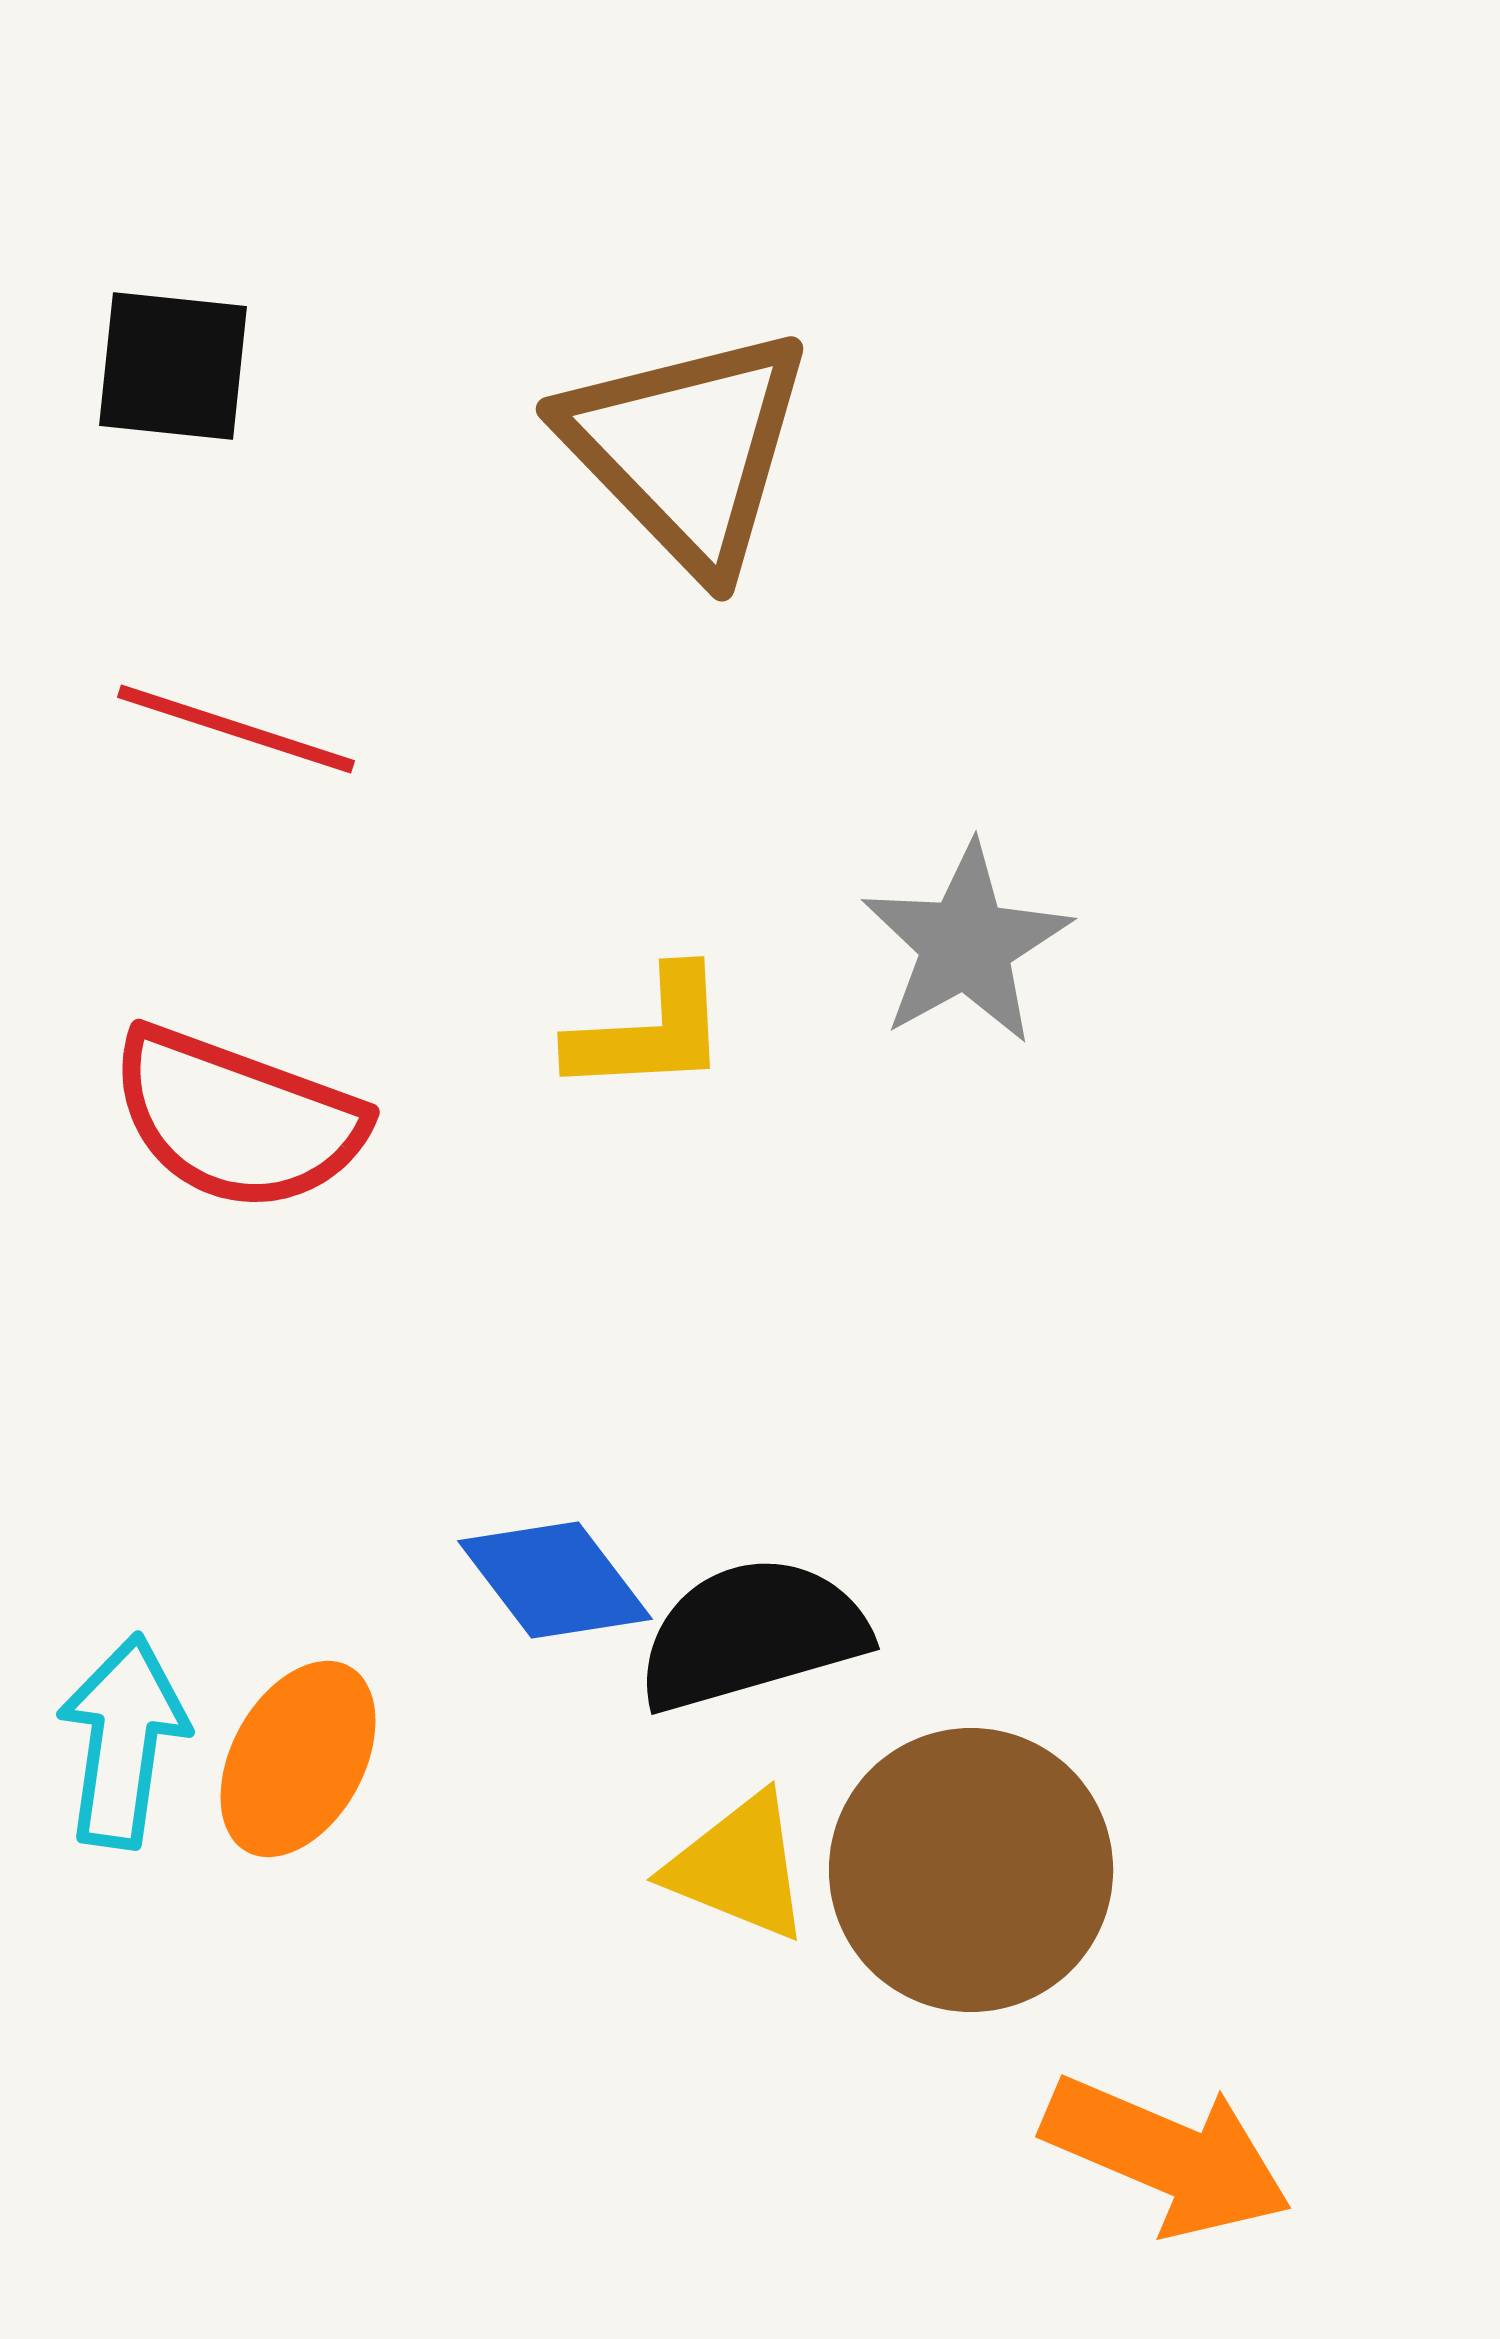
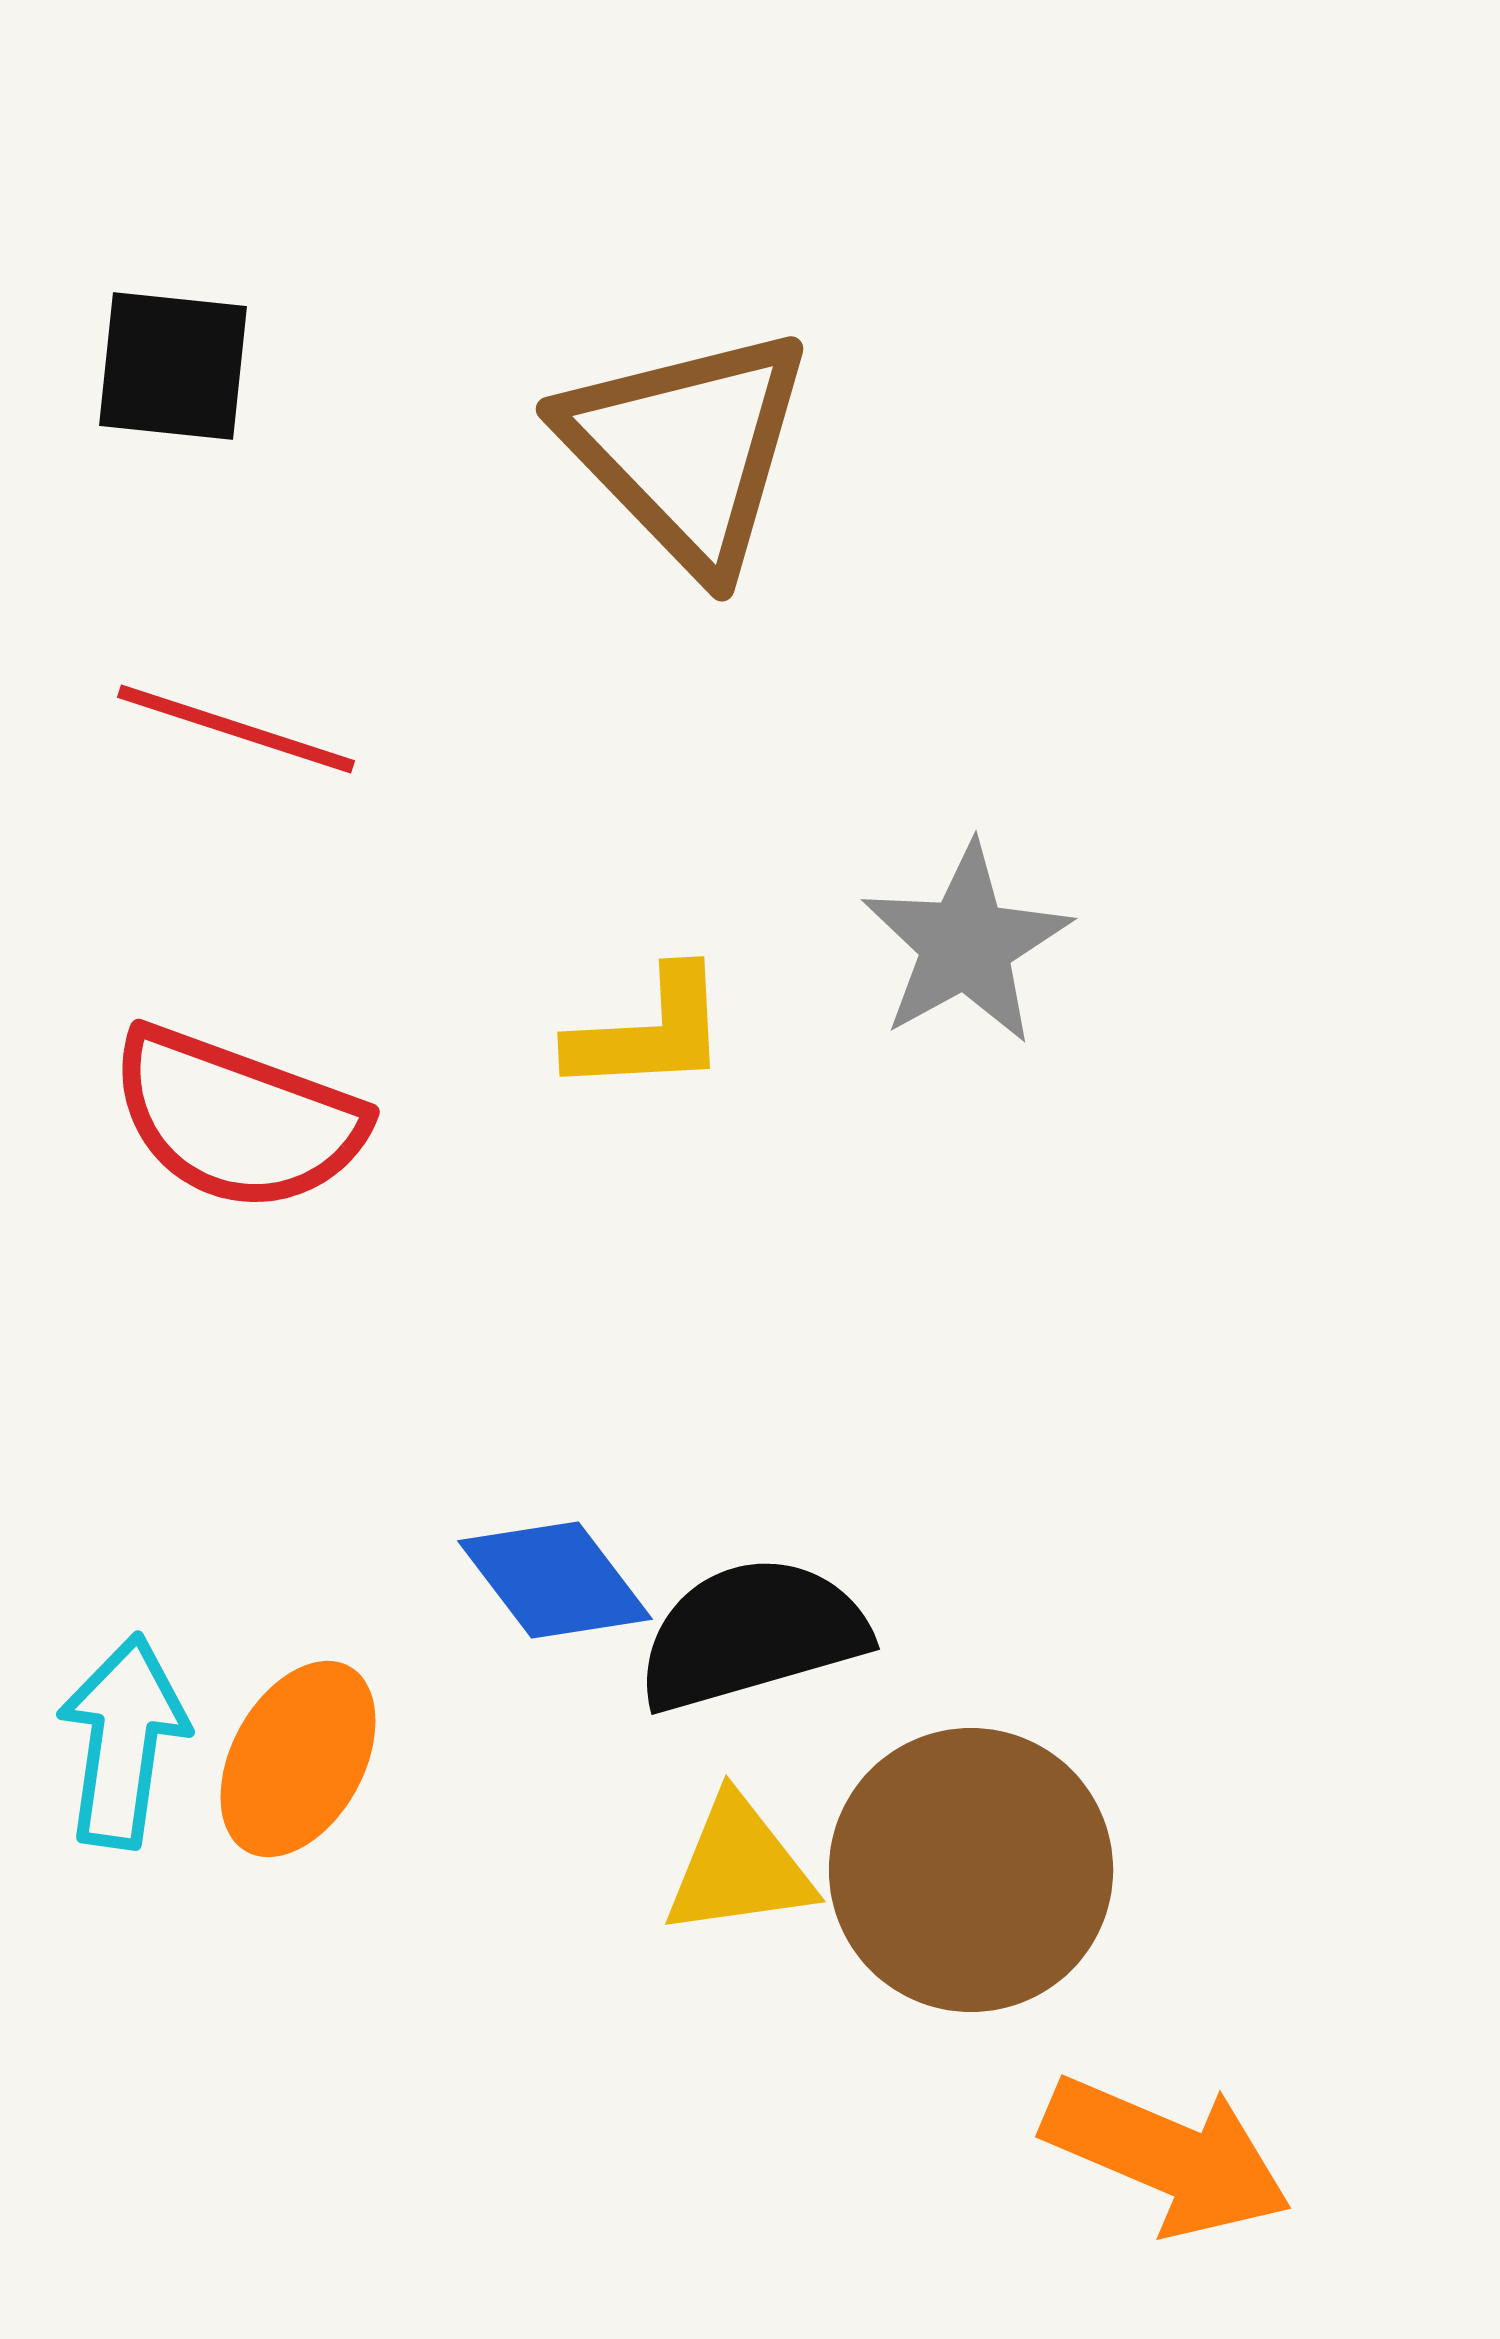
yellow triangle: rotated 30 degrees counterclockwise
